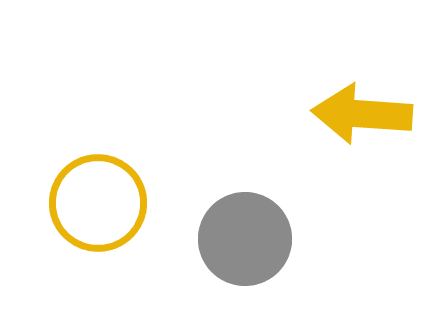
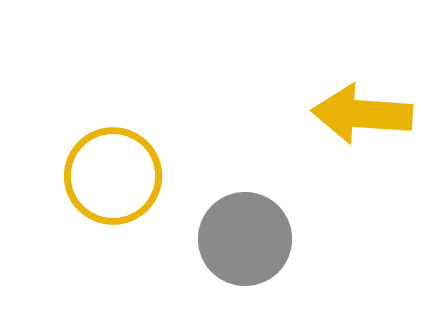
yellow circle: moved 15 px right, 27 px up
